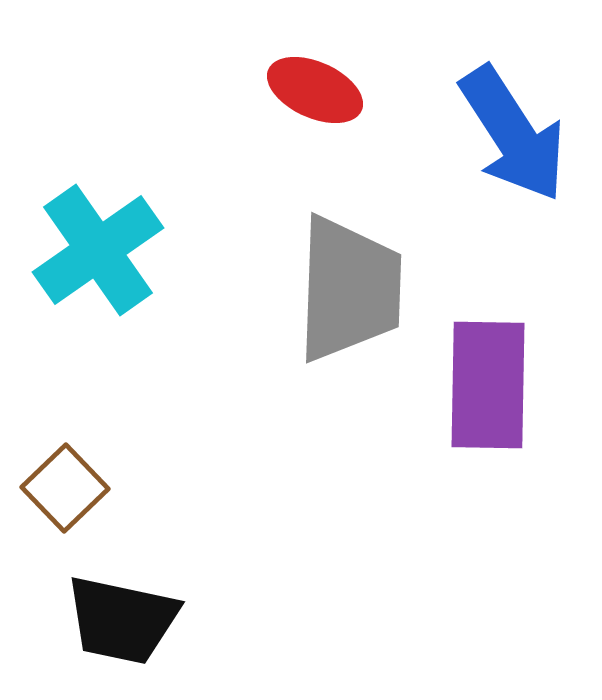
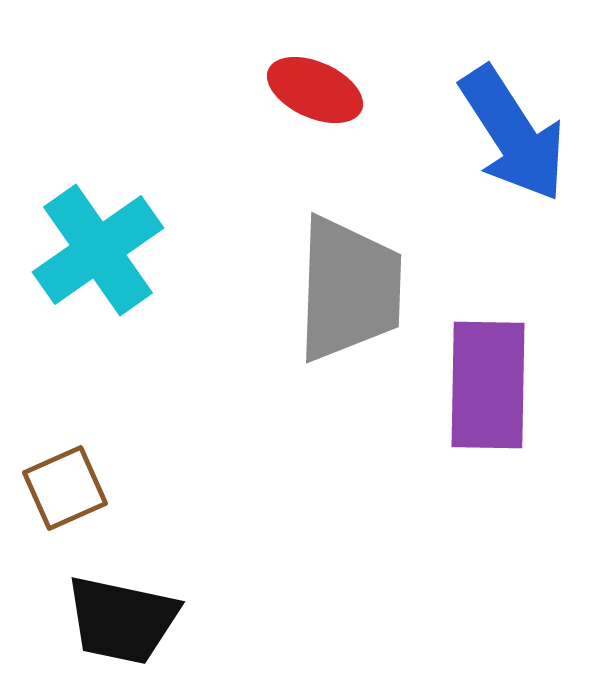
brown square: rotated 20 degrees clockwise
